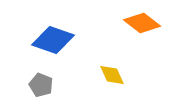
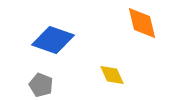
orange diamond: rotated 39 degrees clockwise
